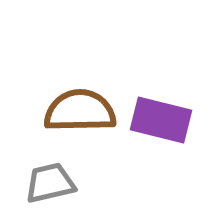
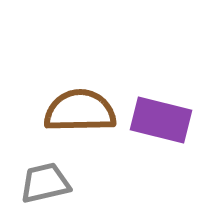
gray trapezoid: moved 5 px left
